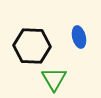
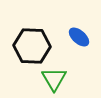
blue ellipse: rotated 35 degrees counterclockwise
